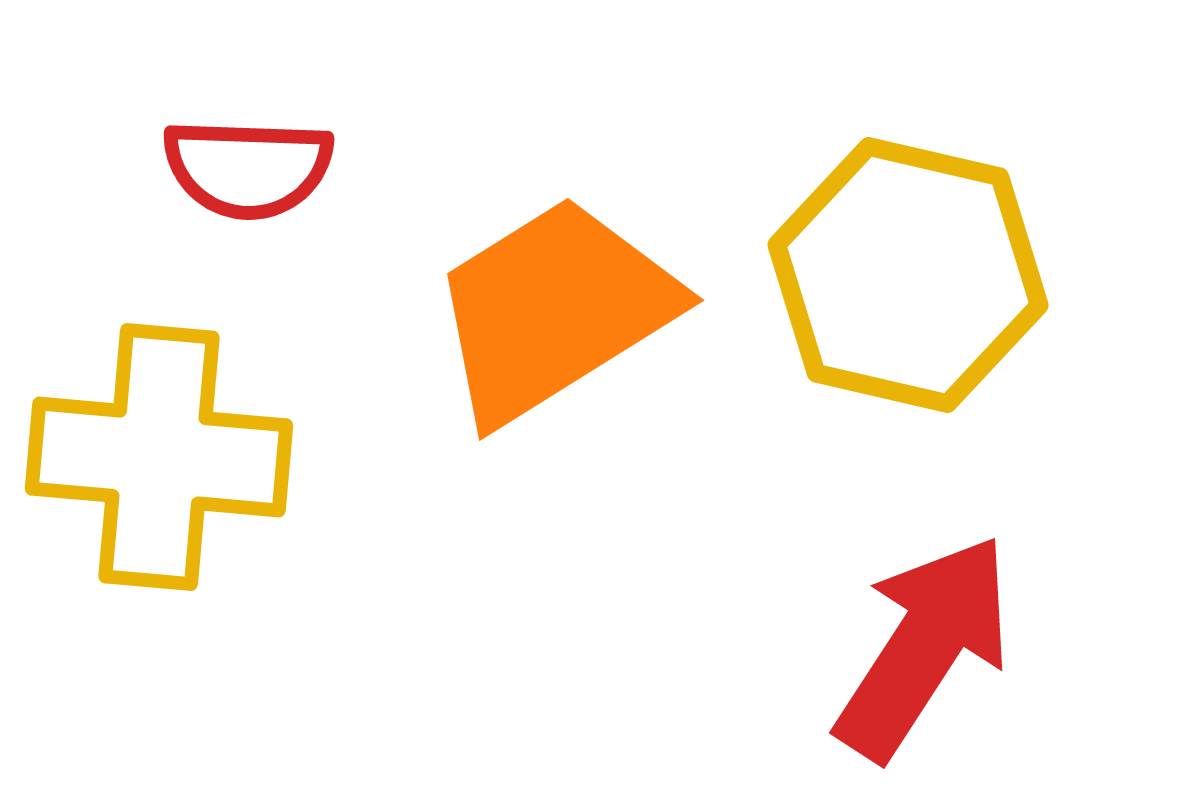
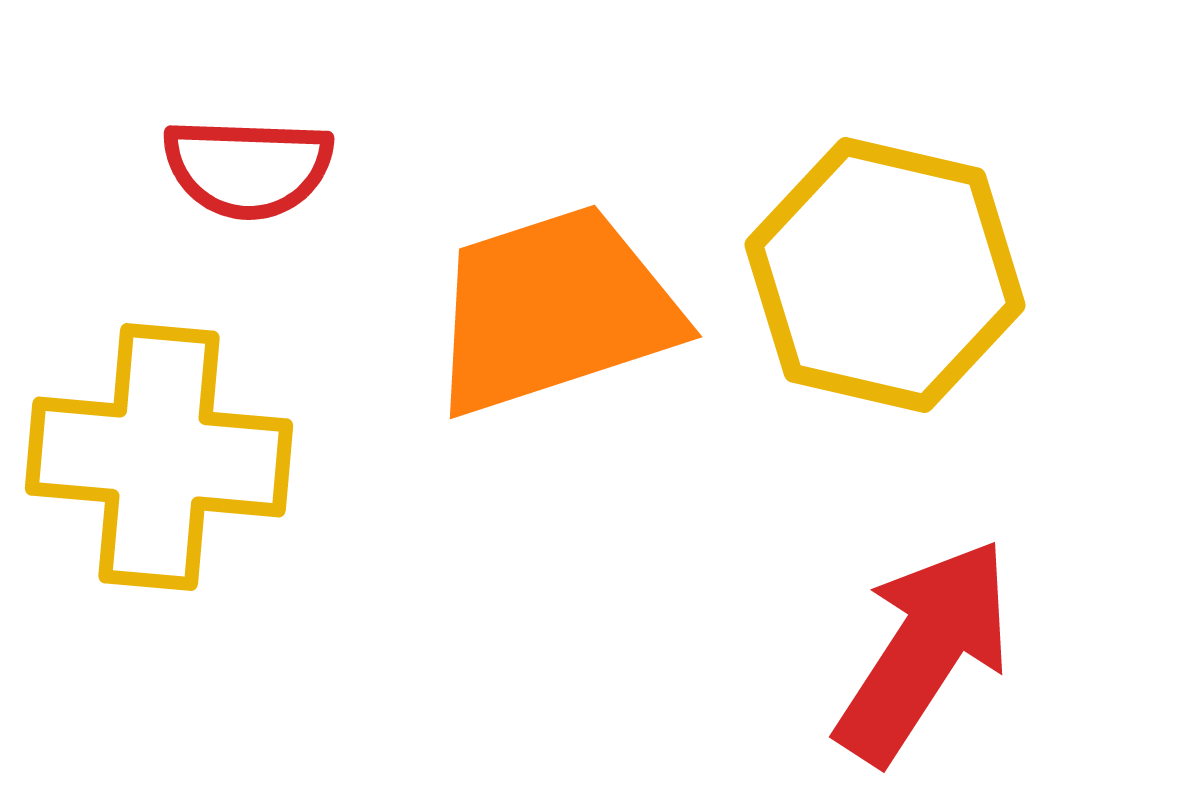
yellow hexagon: moved 23 px left
orange trapezoid: rotated 14 degrees clockwise
red arrow: moved 4 px down
